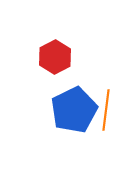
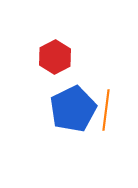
blue pentagon: moved 1 px left, 1 px up
